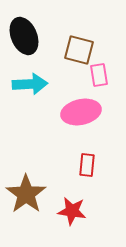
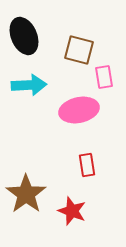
pink rectangle: moved 5 px right, 2 px down
cyan arrow: moved 1 px left, 1 px down
pink ellipse: moved 2 px left, 2 px up
red rectangle: rotated 15 degrees counterclockwise
red star: rotated 12 degrees clockwise
